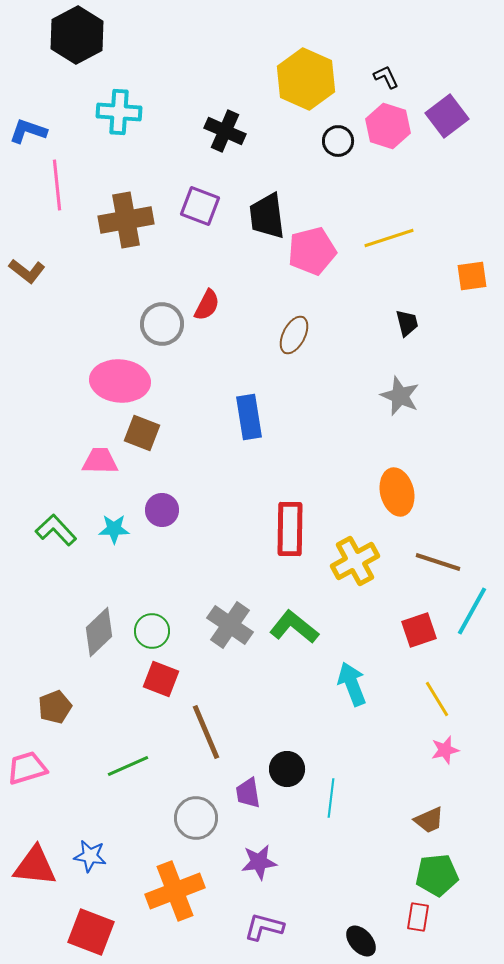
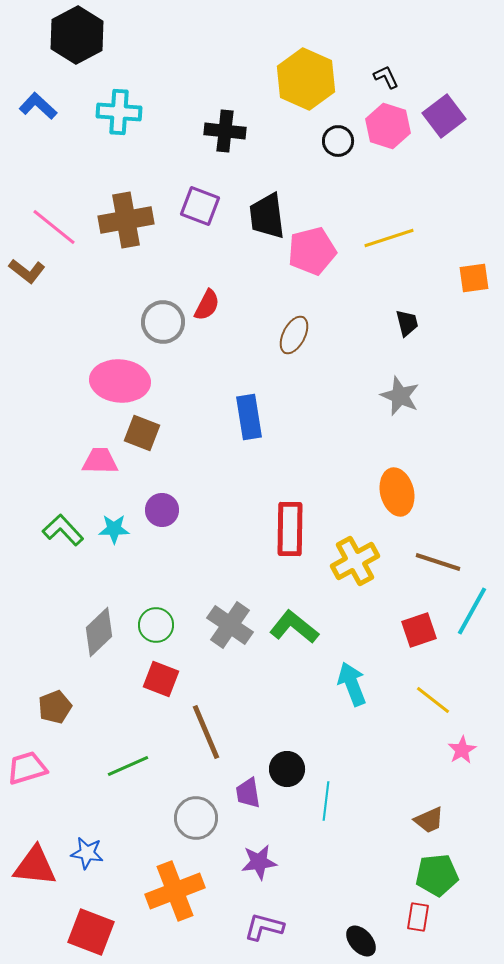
purple square at (447, 116): moved 3 px left
blue L-shape at (28, 131): moved 10 px right, 25 px up; rotated 24 degrees clockwise
black cross at (225, 131): rotated 18 degrees counterclockwise
pink line at (57, 185): moved 3 px left, 42 px down; rotated 45 degrees counterclockwise
orange square at (472, 276): moved 2 px right, 2 px down
gray circle at (162, 324): moved 1 px right, 2 px up
green L-shape at (56, 530): moved 7 px right
green circle at (152, 631): moved 4 px right, 6 px up
yellow line at (437, 699): moved 4 px left, 1 px down; rotated 21 degrees counterclockwise
pink star at (445, 750): moved 17 px right; rotated 16 degrees counterclockwise
cyan line at (331, 798): moved 5 px left, 3 px down
blue star at (90, 856): moved 3 px left, 3 px up
